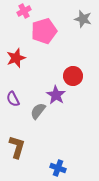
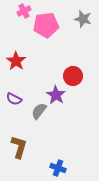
pink pentagon: moved 2 px right, 6 px up; rotated 10 degrees clockwise
red star: moved 3 px down; rotated 18 degrees counterclockwise
purple semicircle: moved 1 px right; rotated 35 degrees counterclockwise
gray semicircle: moved 1 px right
brown L-shape: moved 2 px right
